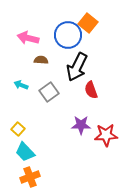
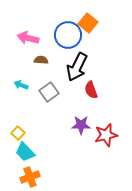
yellow square: moved 4 px down
red star: rotated 10 degrees counterclockwise
